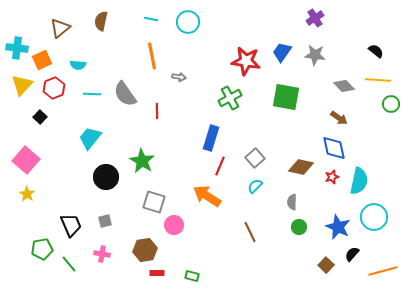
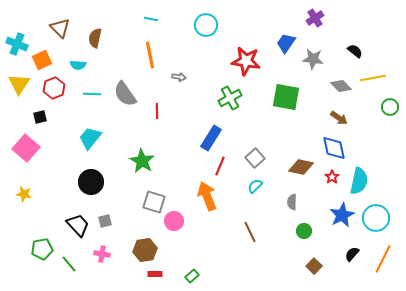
brown semicircle at (101, 21): moved 6 px left, 17 px down
cyan circle at (188, 22): moved 18 px right, 3 px down
brown triangle at (60, 28): rotated 35 degrees counterclockwise
cyan cross at (17, 48): moved 4 px up; rotated 15 degrees clockwise
black semicircle at (376, 51): moved 21 px left
blue trapezoid at (282, 52): moved 4 px right, 9 px up
gray star at (315, 55): moved 2 px left, 4 px down
orange line at (152, 56): moved 2 px left, 1 px up
yellow line at (378, 80): moved 5 px left, 2 px up; rotated 15 degrees counterclockwise
yellow triangle at (22, 85): moved 3 px left, 1 px up; rotated 10 degrees counterclockwise
gray diamond at (344, 86): moved 3 px left
green circle at (391, 104): moved 1 px left, 3 px down
black square at (40, 117): rotated 32 degrees clockwise
blue rectangle at (211, 138): rotated 15 degrees clockwise
pink square at (26, 160): moved 12 px up
black circle at (106, 177): moved 15 px left, 5 px down
red star at (332, 177): rotated 16 degrees counterclockwise
yellow star at (27, 194): moved 3 px left; rotated 21 degrees counterclockwise
orange arrow at (207, 196): rotated 36 degrees clockwise
cyan circle at (374, 217): moved 2 px right, 1 px down
black trapezoid at (71, 225): moved 7 px right; rotated 20 degrees counterclockwise
pink circle at (174, 225): moved 4 px up
green circle at (299, 227): moved 5 px right, 4 px down
blue star at (338, 227): moved 4 px right, 12 px up; rotated 20 degrees clockwise
brown square at (326, 265): moved 12 px left, 1 px down
orange line at (383, 271): moved 12 px up; rotated 48 degrees counterclockwise
red rectangle at (157, 273): moved 2 px left, 1 px down
green rectangle at (192, 276): rotated 56 degrees counterclockwise
